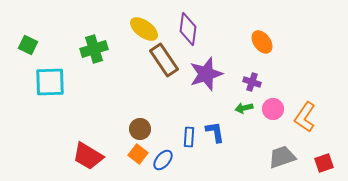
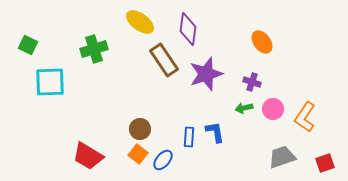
yellow ellipse: moved 4 px left, 7 px up
red square: moved 1 px right
